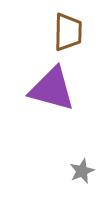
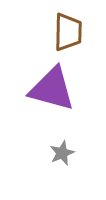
gray star: moved 20 px left, 18 px up
